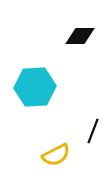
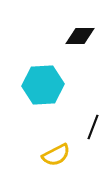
cyan hexagon: moved 8 px right, 2 px up
black line: moved 4 px up
